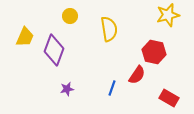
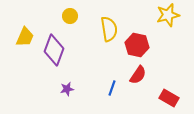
red hexagon: moved 17 px left, 7 px up
red semicircle: moved 1 px right
